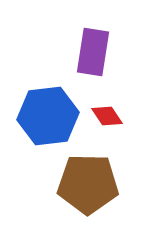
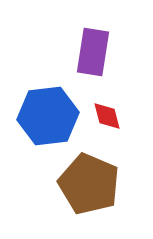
red diamond: rotated 20 degrees clockwise
brown pentagon: moved 1 px right; rotated 22 degrees clockwise
